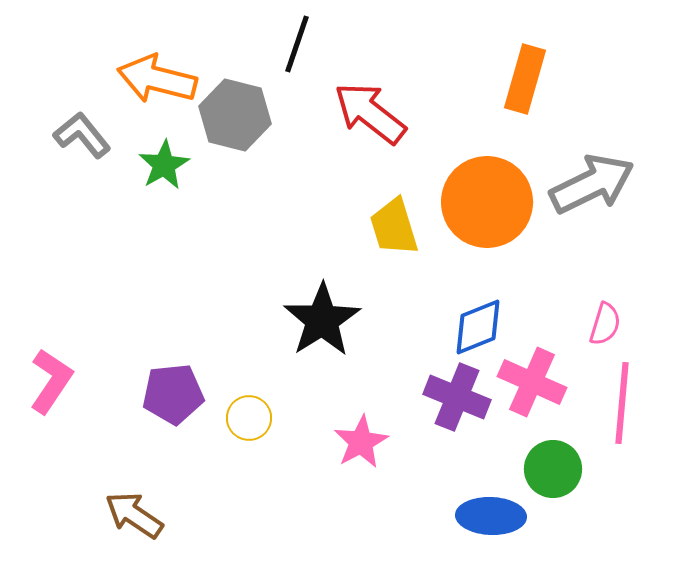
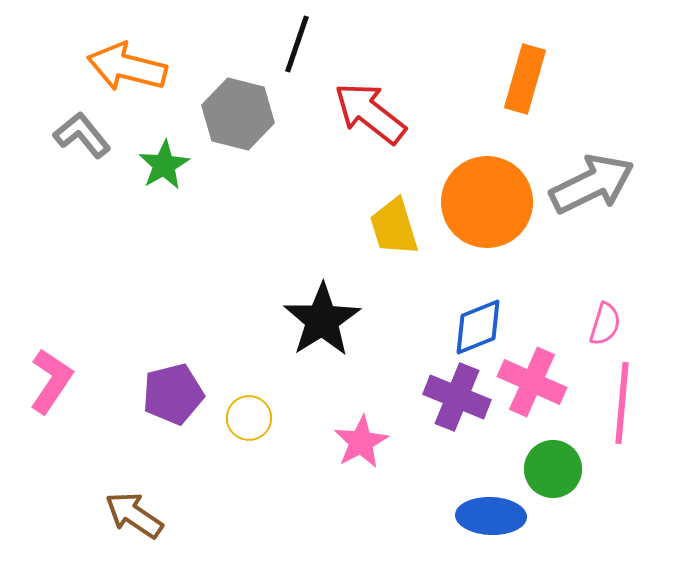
orange arrow: moved 30 px left, 12 px up
gray hexagon: moved 3 px right, 1 px up
purple pentagon: rotated 8 degrees counterclockwise
